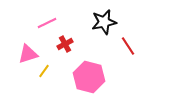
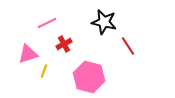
black star: rotated 25 degrees clockwise
red cross: moved 1 px left
yellow line: rotated 16 degrees counterclockwise
